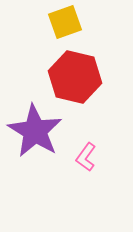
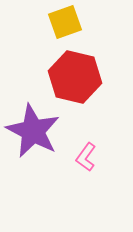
purple star: moved 2 px left; rotated 4 degrees counterclockwise
